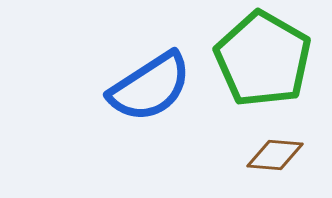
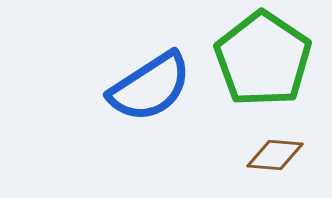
green pentagon: rotated 4 degrees clockwise
